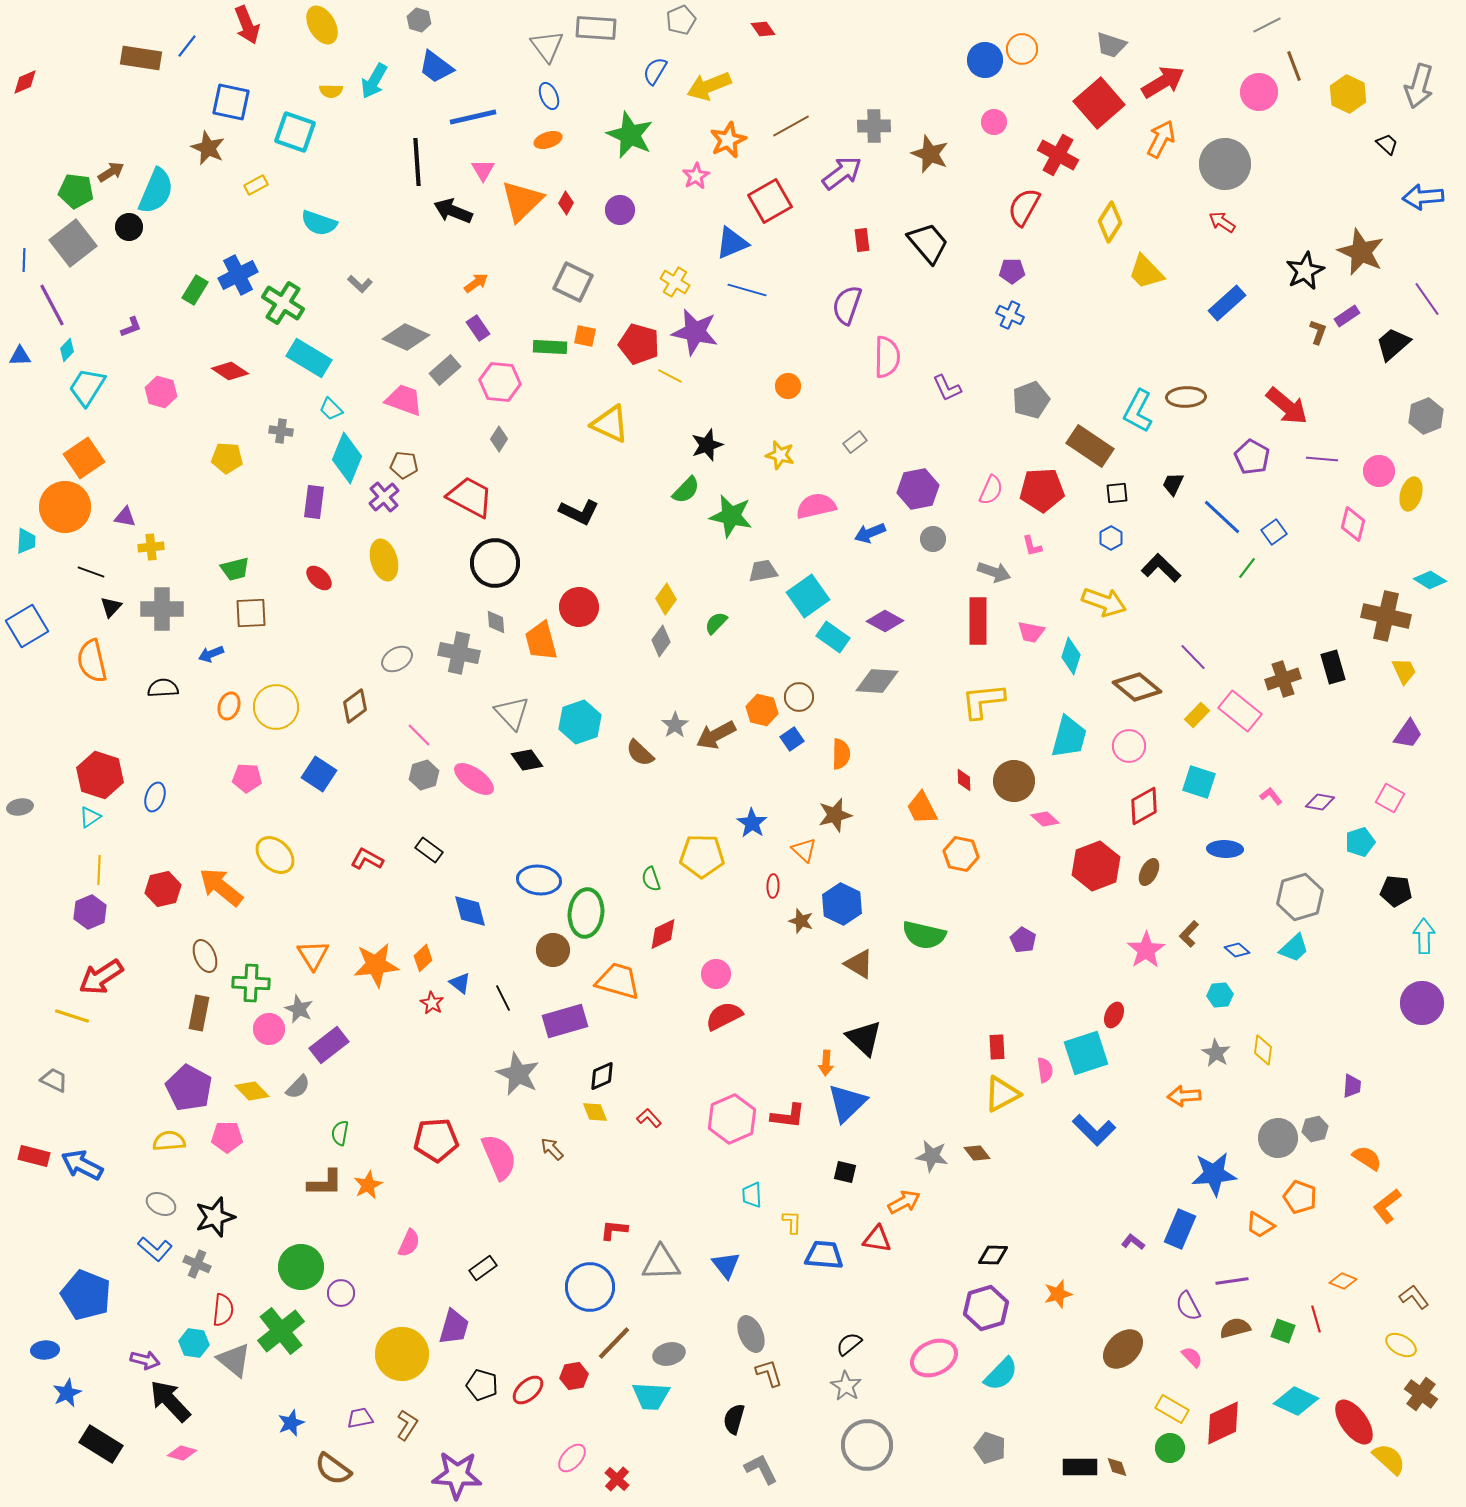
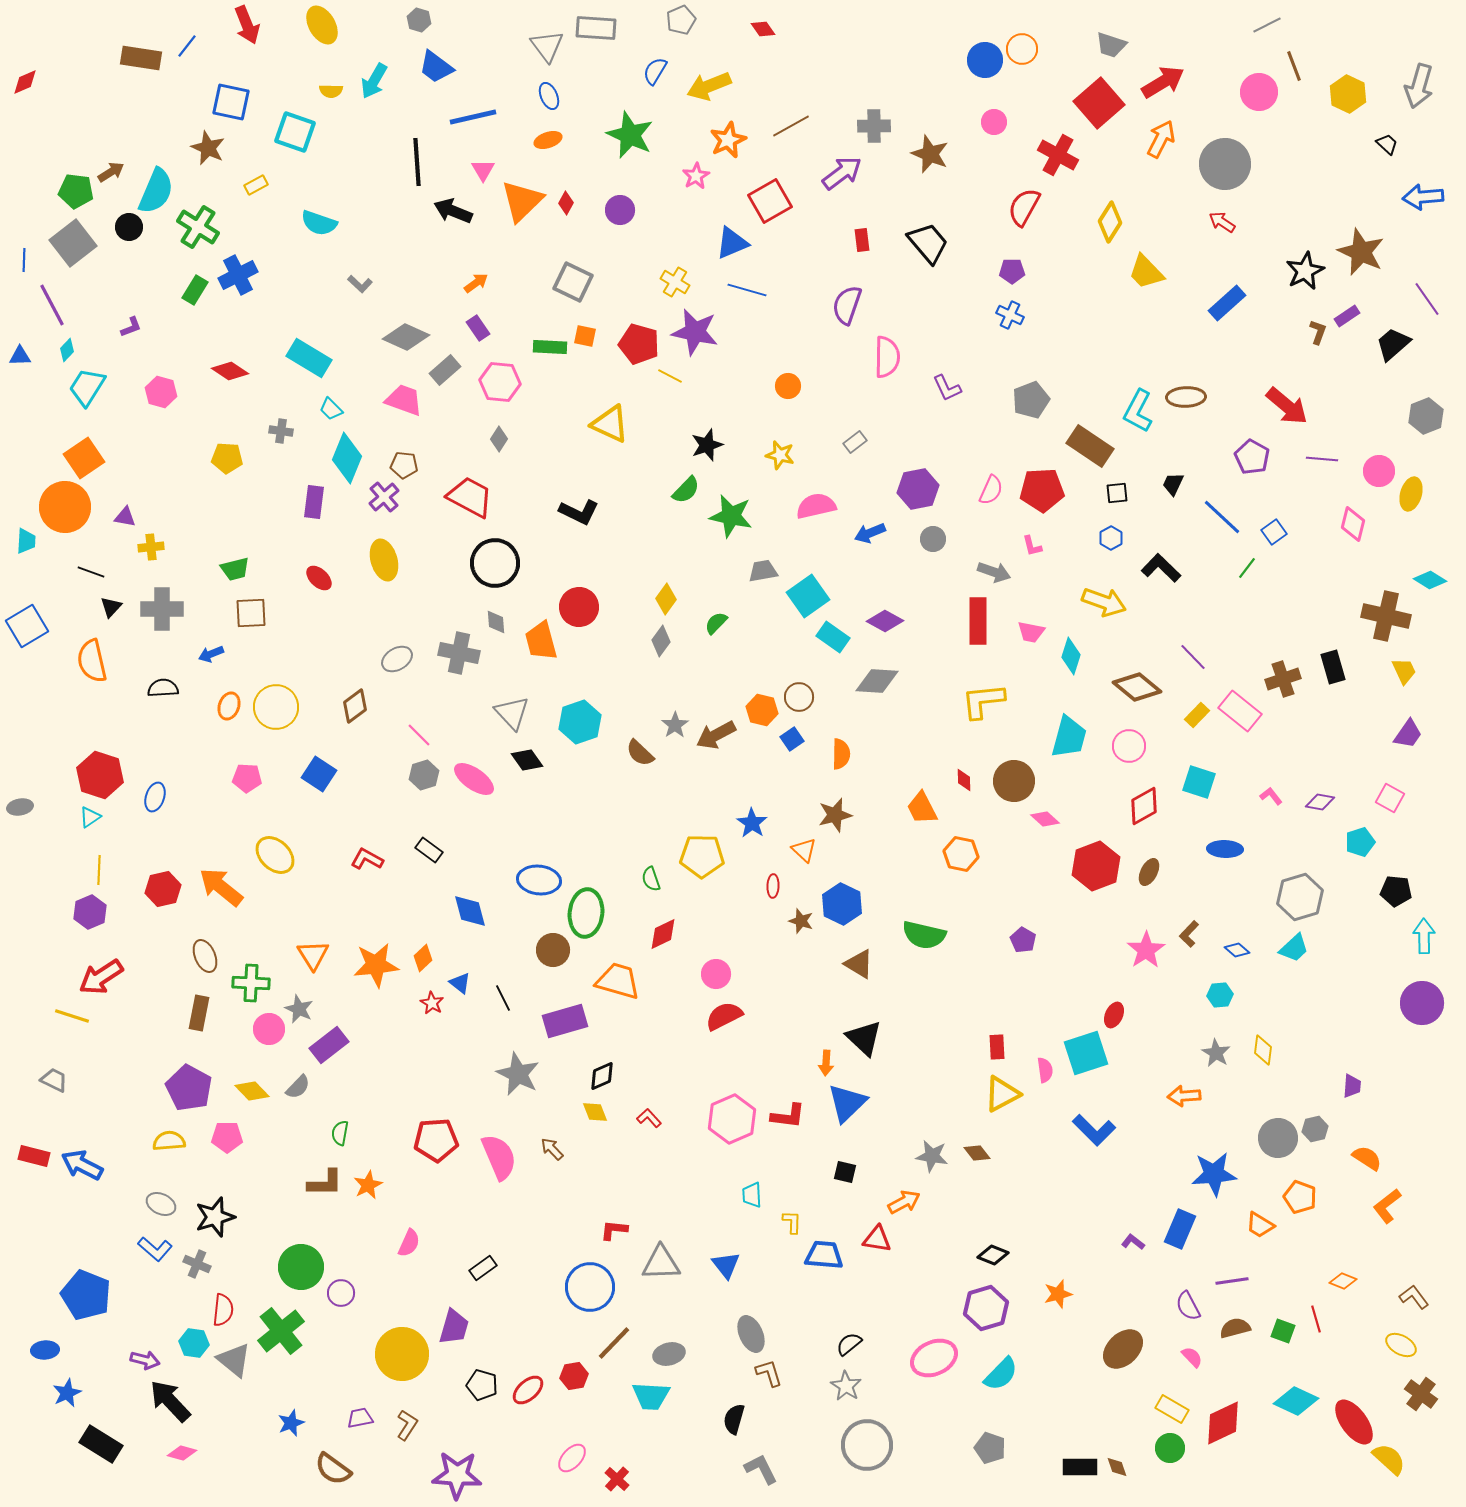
green cross at (283, 303): moved 85 px left, 76 px up
black diamond at (993, 1255): rotated 20 degrees clockwise
